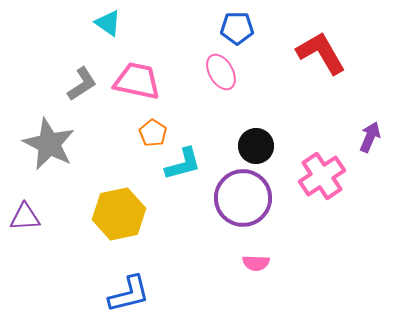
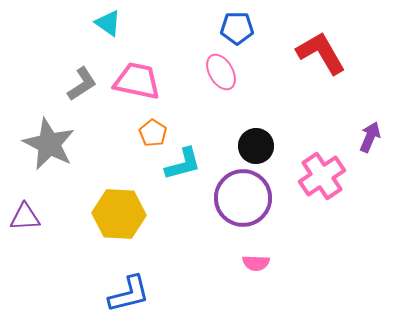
yellow hexagon: rotated 15 degrees clockwise
